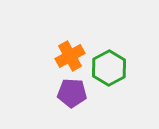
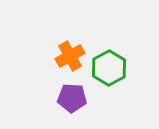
purple pentagon: moved 5 px down
